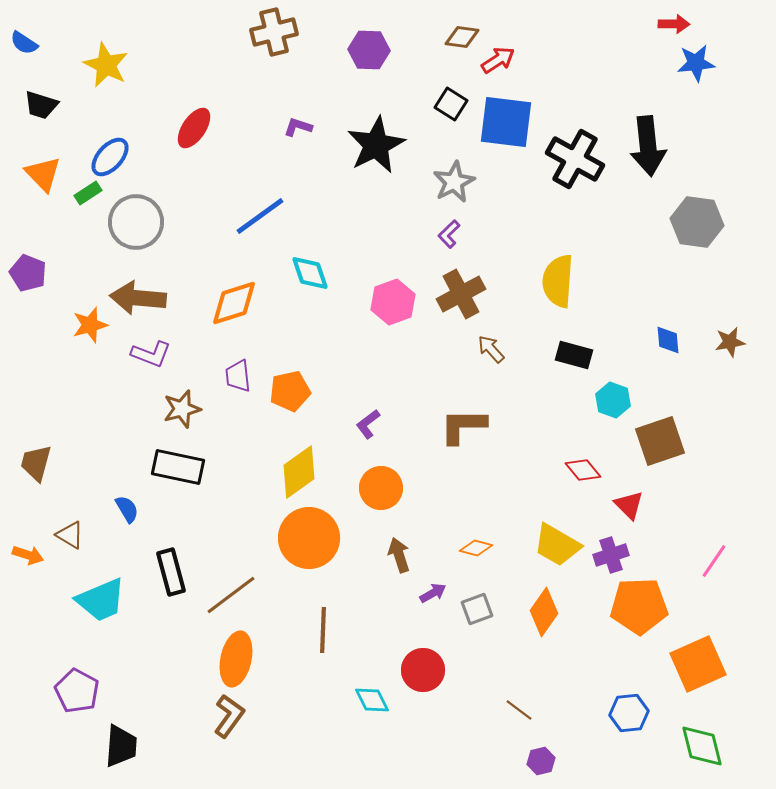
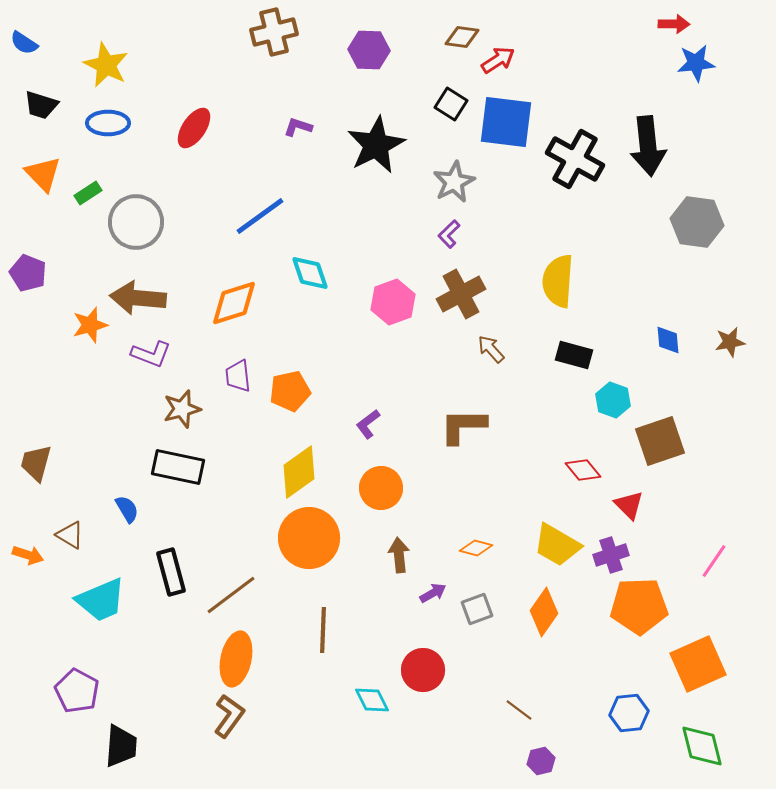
blue ellipse at (110, 157): moved 2 px left, 34 px up; rotated 48 degrees clockwise
brown arrow at (399, 555): rotated 12 degrees clockwise
